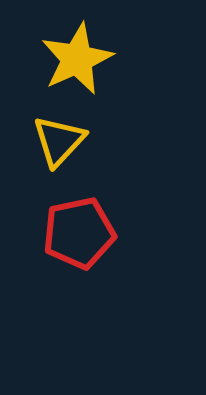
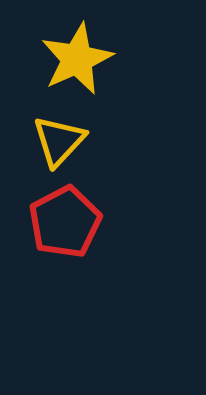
red pentagon: moved 14 px left, 11 px up; rotated 16 degrees counterclockwise
